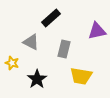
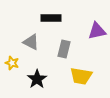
black rectangle: rotated 42 degrees clockwise
